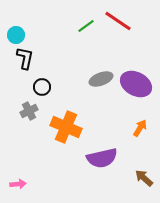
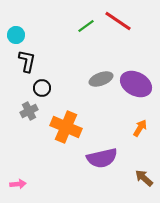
black L-shape: moved 2 px right, 3 px down
black circle: moved 1 px down
